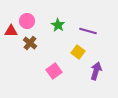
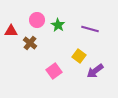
pink circle: moved 10 px right, 1 px up
purple line: moved 2 px right, 2 px up
yellow square: moved 1 px right, 4 px down
purple arrow: moved 1 px left; rotated 144 degrees counterclockwise
